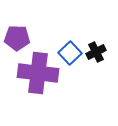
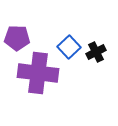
blue square: moved 1 px left, 6 px up
